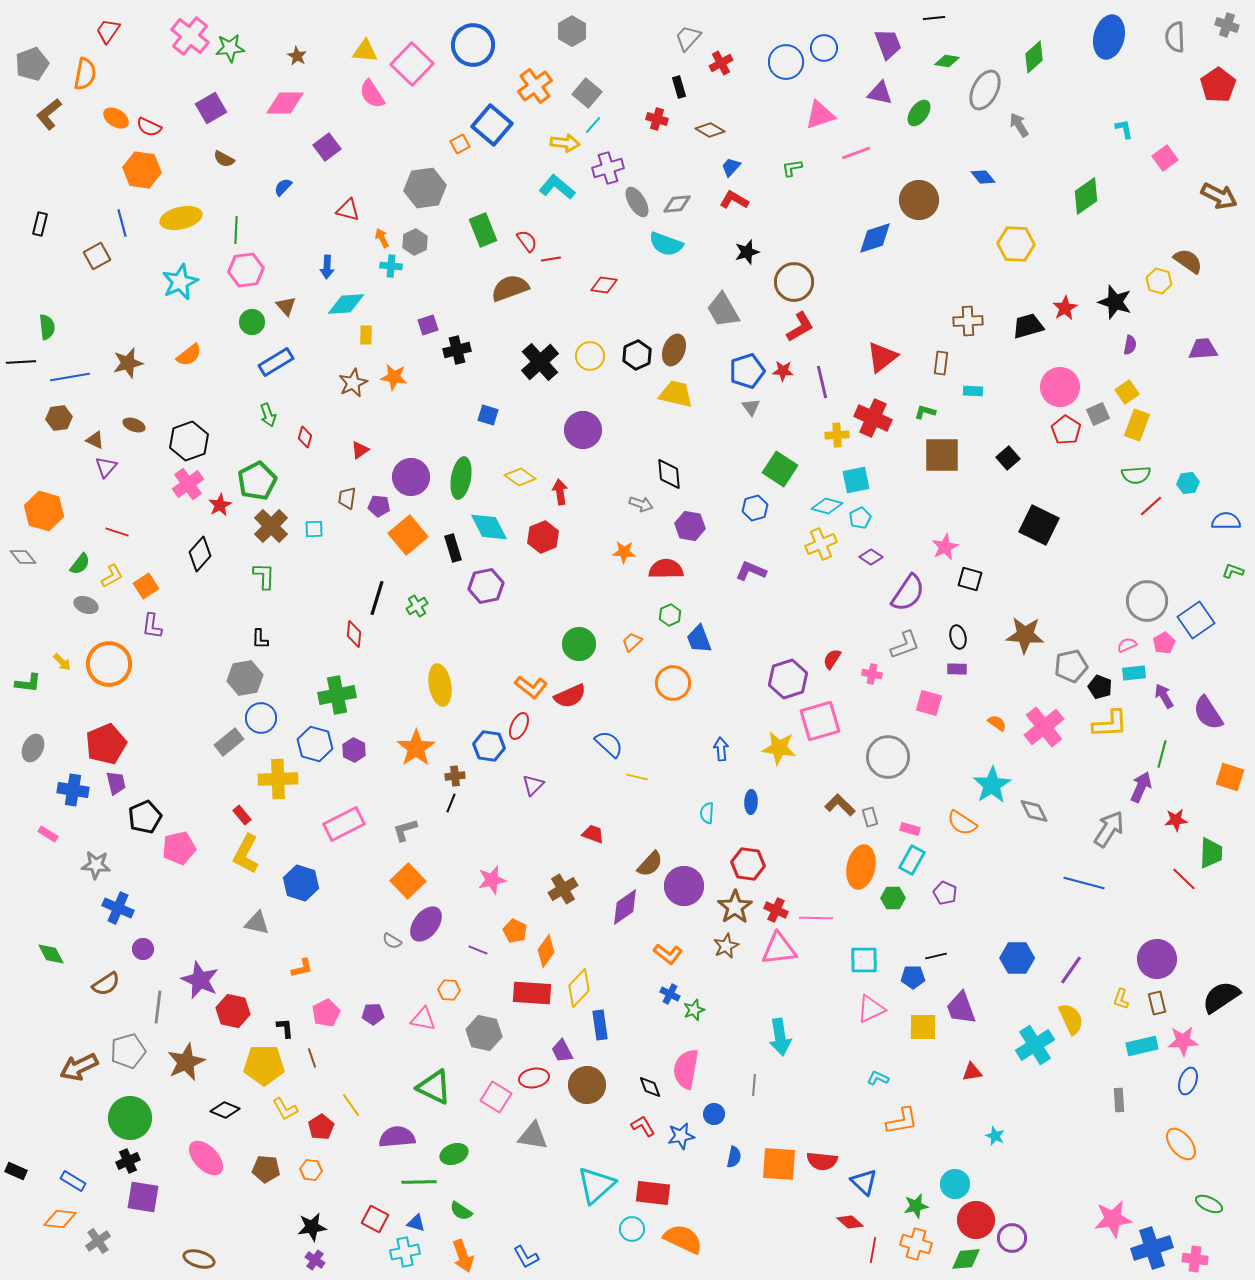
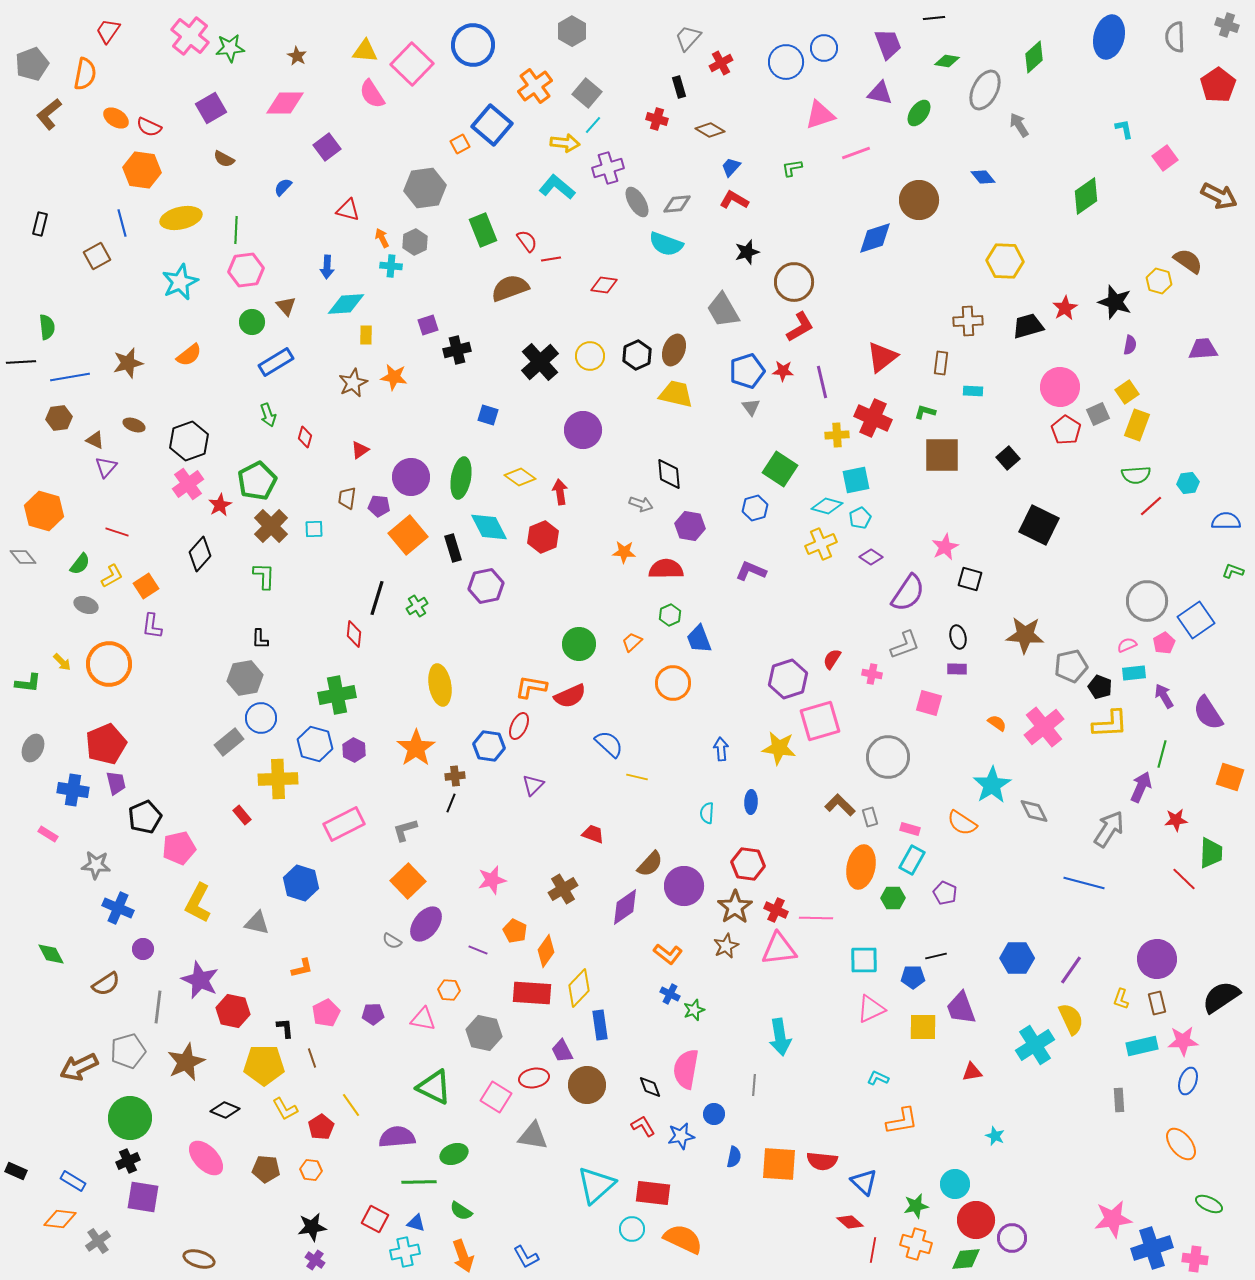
yellow hexagon at (1016, 244): moved 11 px left, 17 px down
orange L-shape at (531, 687): rotated 152 degrees clockwise
yellow L-shape at (246, 854): moved 48 px left, 49 px down
